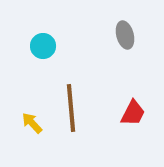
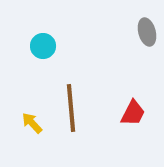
gray ellipse: moved 22 px right, 3 px up
